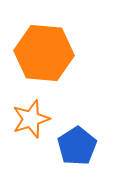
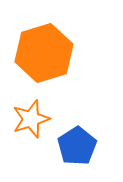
orange hexagon: rotated 22 degrees counterclockwise
